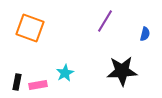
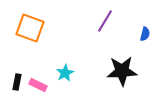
pink rectangle: rotated 36 degrees clockwise
